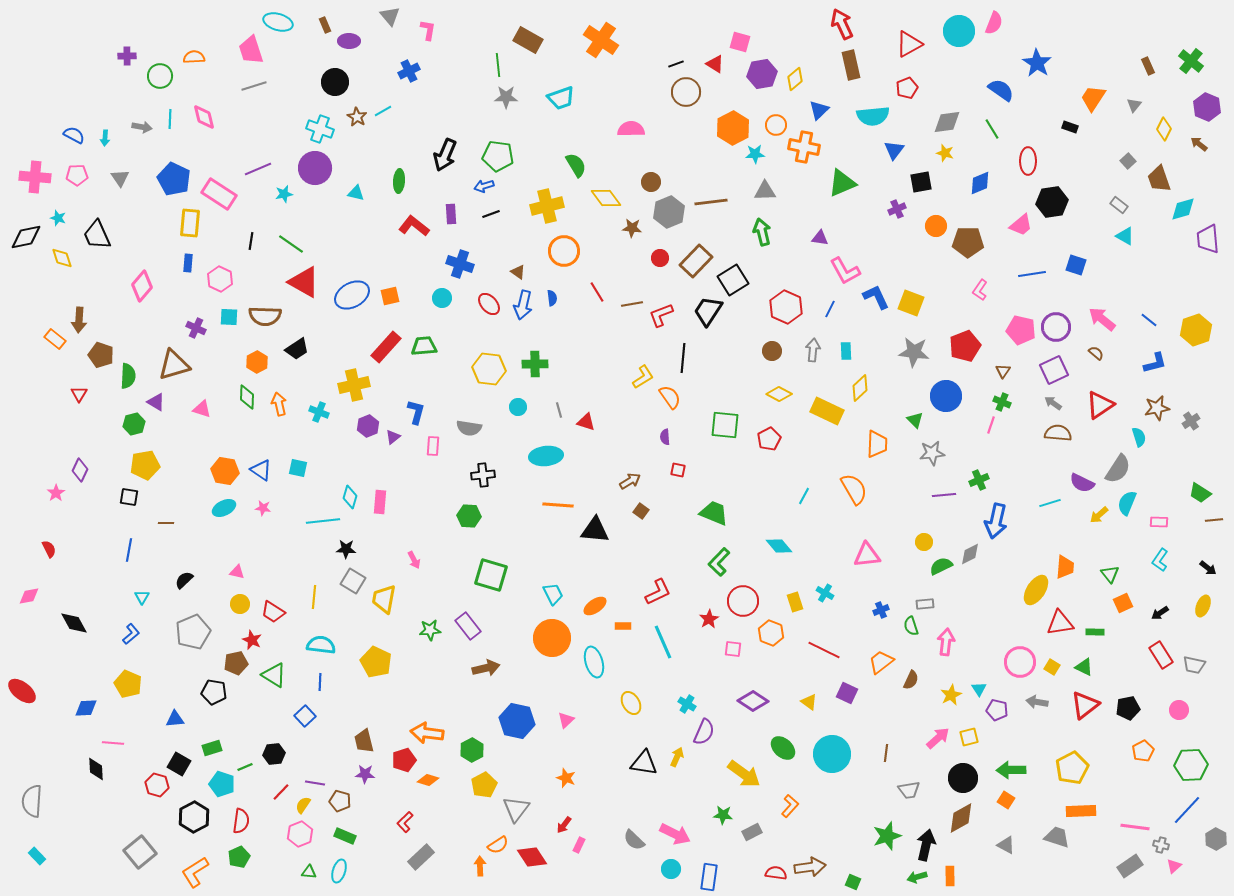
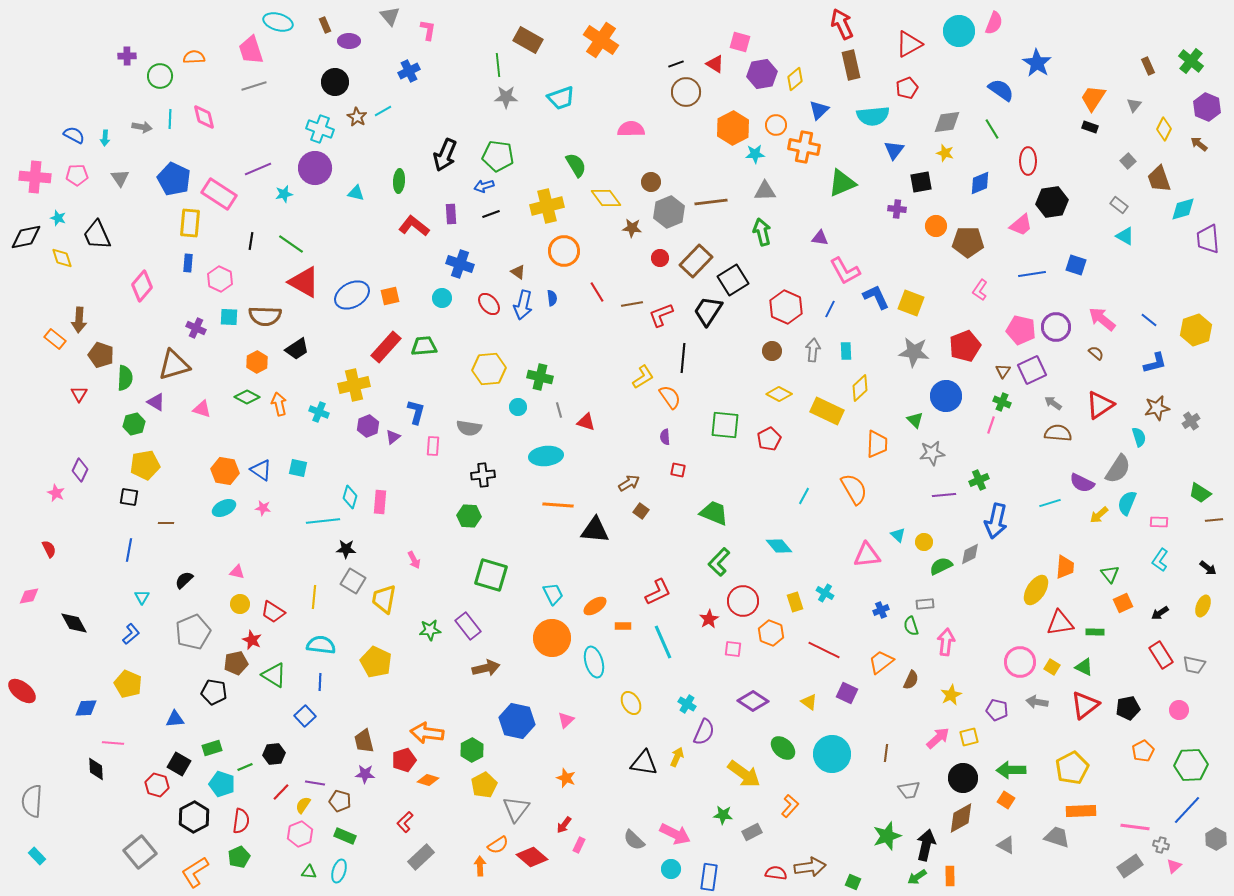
black rectangle at (1070, 127): moved 20 px right
purple cross at (897, 209): rotated 30 degrees clockwise
green cross at (535, 364): moved 5 px right, 13 px down; rotated 15 degrees clockwise
yellow hexagon at (489, 369): rotated 12 degrees counterclockwise
purple square at (1054, 370): moved 22 px left
green semicircle at (128, 376): moved 3 px left, 2 px down
green diamond at (247, 397): rotated 65 degrees counterclockwise
brown arrow at (630, 481): moved 1 px left, 2 px down
pink star at (56, 493): rotated 12 degrees counterclockwise
cyan triangle at (979, 689): moved 81 px left, 154 px up; rotated 14 degrees counterclockwise
red diamond at (532, 857): rotated 16 degrees counterclockwise
green arrow at (917, 877): rotated 18 degrees counterclockwise
